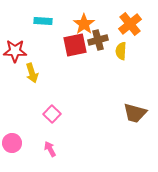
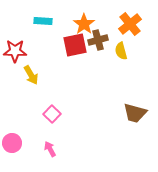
yellow semicircle: rotated 18 degrees counterclockwise
yellow arrow: moved 1 px left, 2 px down; rotated 12 degrees counterclockwise
